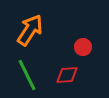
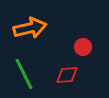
orange arrow: moved 2 px up; rotated 44 degrees clockwise
green line: moved 3 px left, 1 px up
